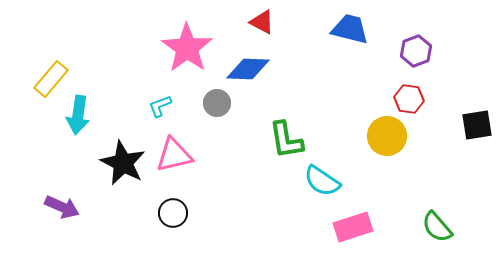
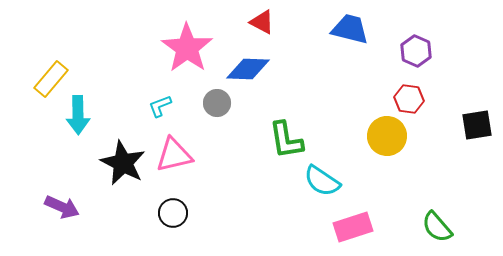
purple hexagon: rotated 16 degrees counterclockwise
cyan arrow: rotated 9 degrees counterclockwise
